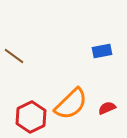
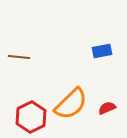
brown line: moved 5 px right, 1 px down; rotated 30 degrees counterclockwise
